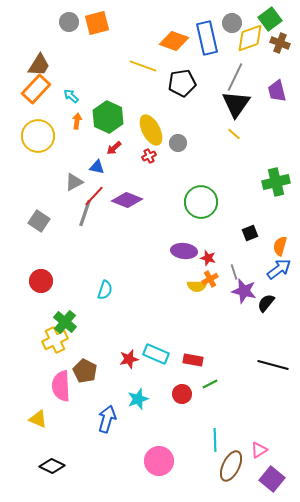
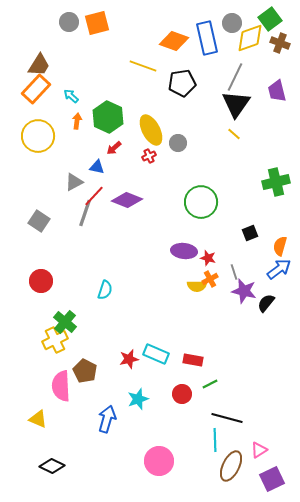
black line at (273, 365): moved 46 px left, 53 px down
purple square at (272, 479): rotated 25 degrees clockwise
